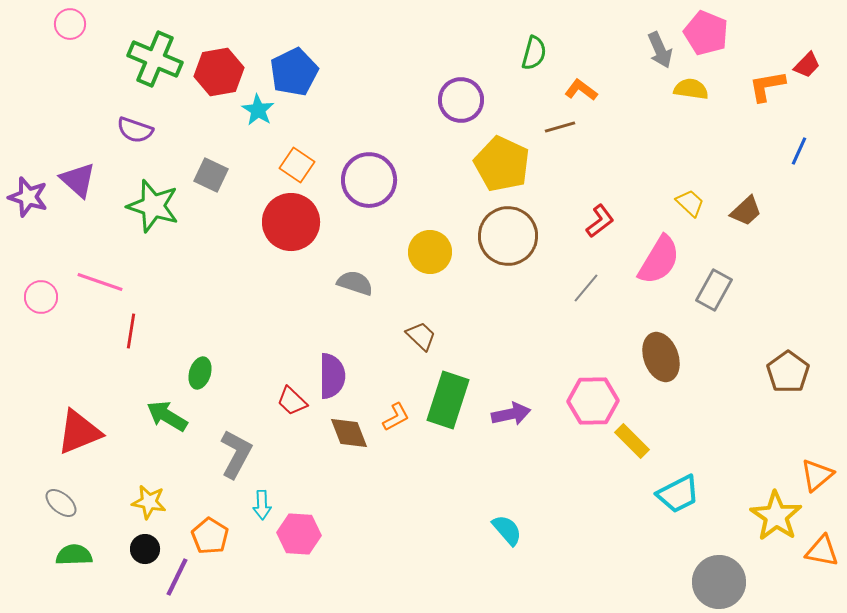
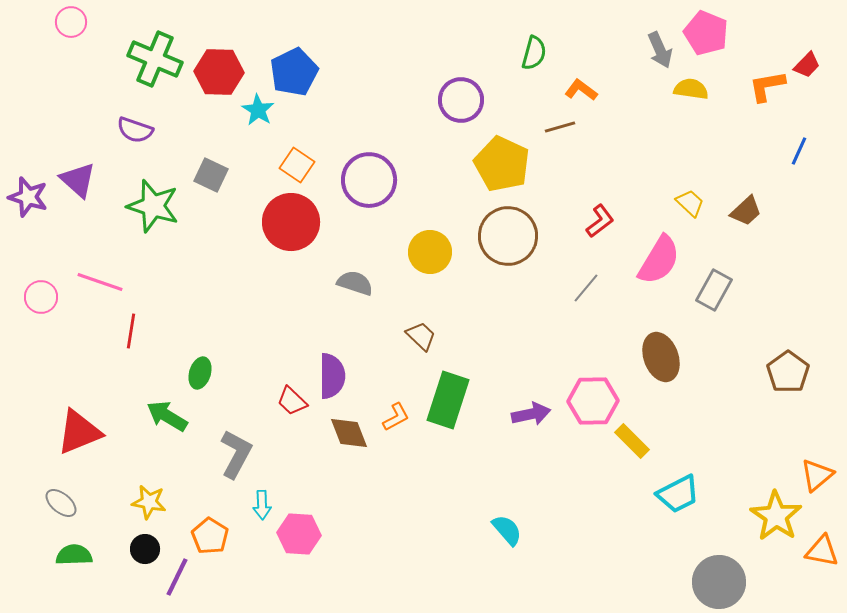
pink circle at (70, 24): moved 1 px right, 2 px up
red hexagon at (219, 72): rotated 12 degrees clockwise
purple arrow at (511, 414): moved 20 px right
